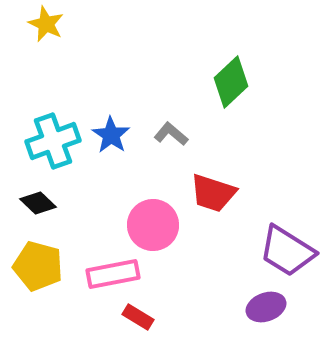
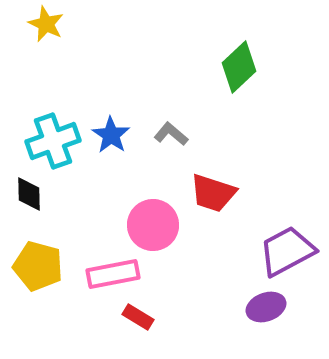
green diamond: moved 8 px right, 15 px up
black diamond: moved 9 px left, 9 px up; rotated 45 degrees clockwise
purple trapezoid: rotated 120 degrees clockwise
